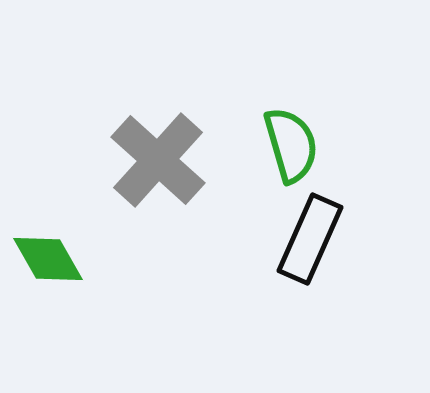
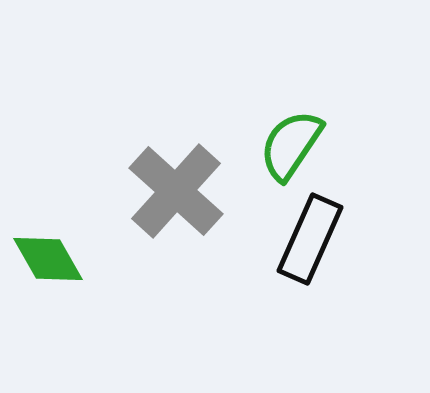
green semicircle: rotated 130 degrees counterclockwise
gray cross: moved 18 px right, 31 px down
